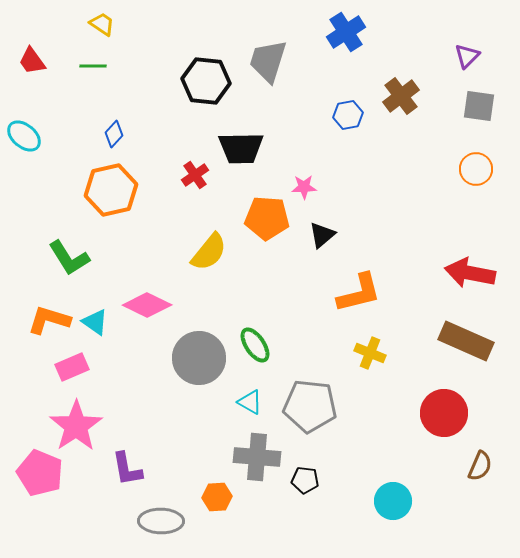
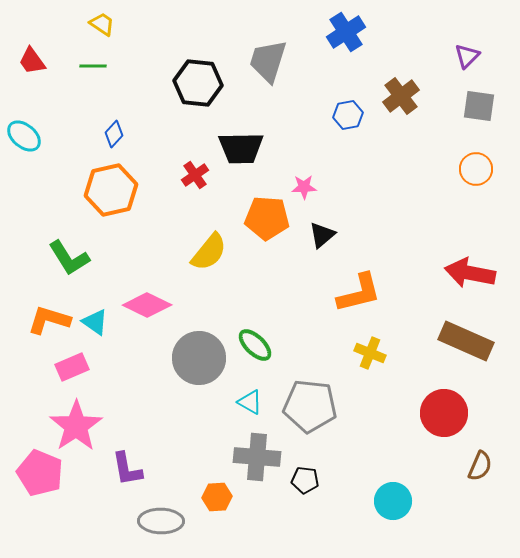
black hexagon at (206, 81): moved 8 px left, 2 px down
green ellipse at (255, 345): rotated 12 degrees counterclockwise
